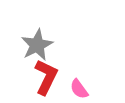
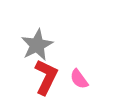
pink semicircle: moved 10 px up
